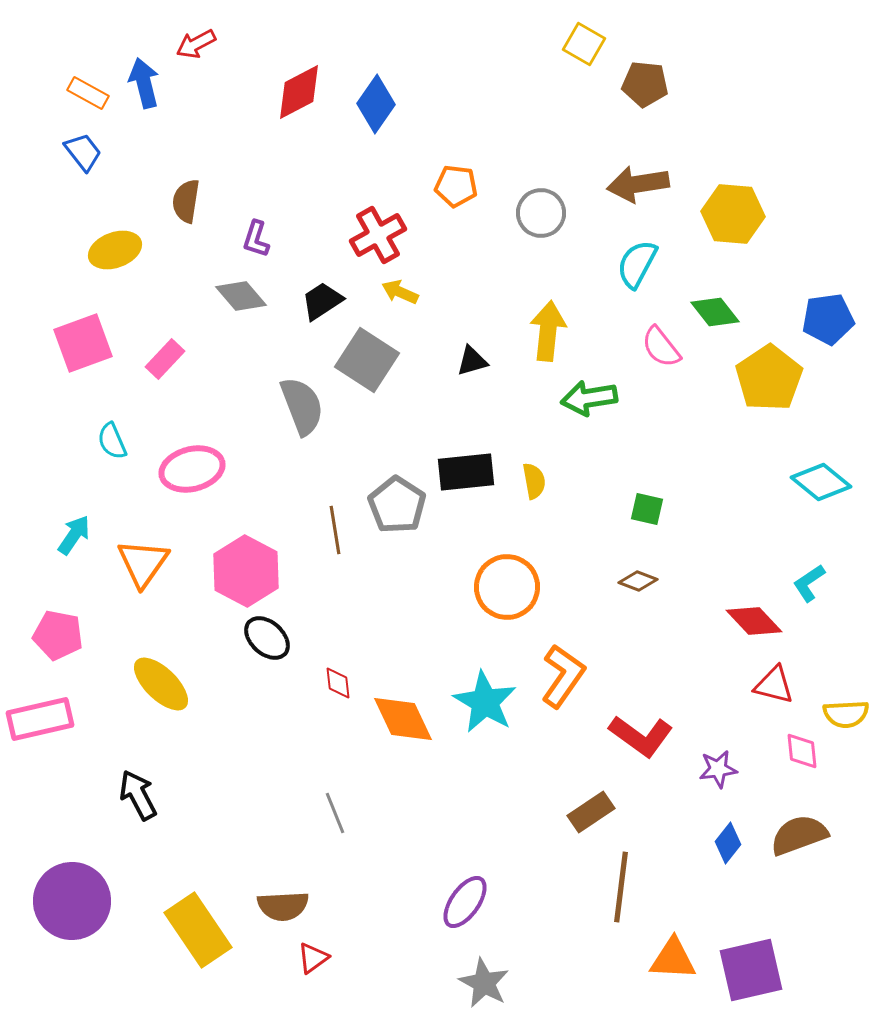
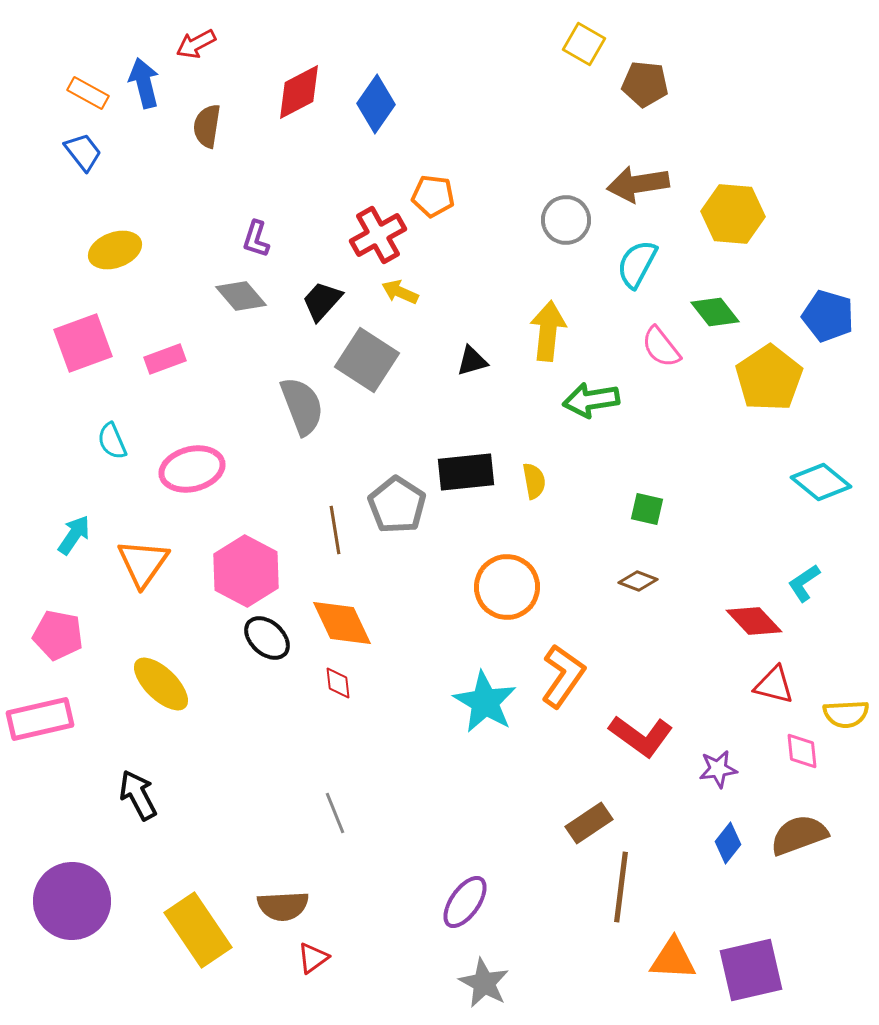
orange pentagon at (456, 186): moved 23 px left, 10 px down
brown semicircle at (186, 201): moved 21 px right, 75 px up
gray circle at (541, 213): moved 25 px right, 7 px down
black trapezoid at (322, 301): rotated 15 degrees counterclockwise
blue pentagon at (828, 319): moved 3 px up; rotated 24 degrees clockwise
pink rectangle at (165, 359): rotated 27 degrees clockwise
green arrow at (589, 398): moved 2 px right, 2 px down
cyan L-shape at (809, 583): moved 5 px left
orange diamond at (403, 719): moved 61 px left, 96 px up
brown rectangle at (591, 812): moved 2 px left, 11 px down
